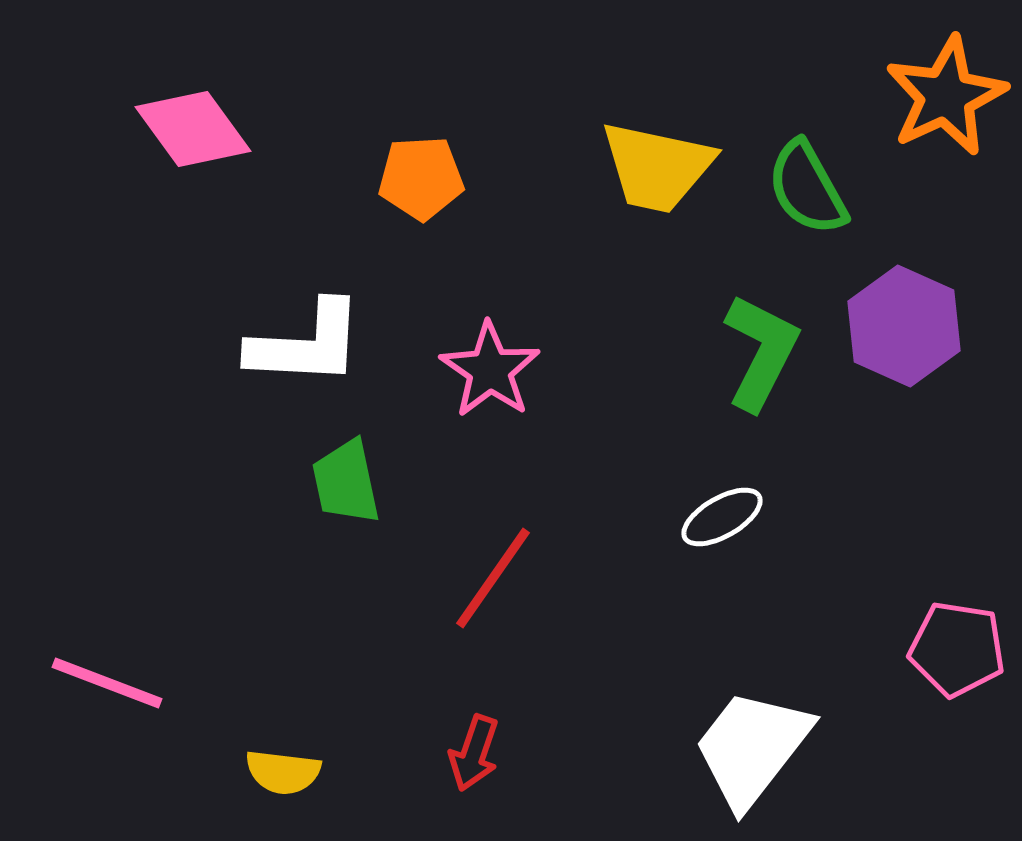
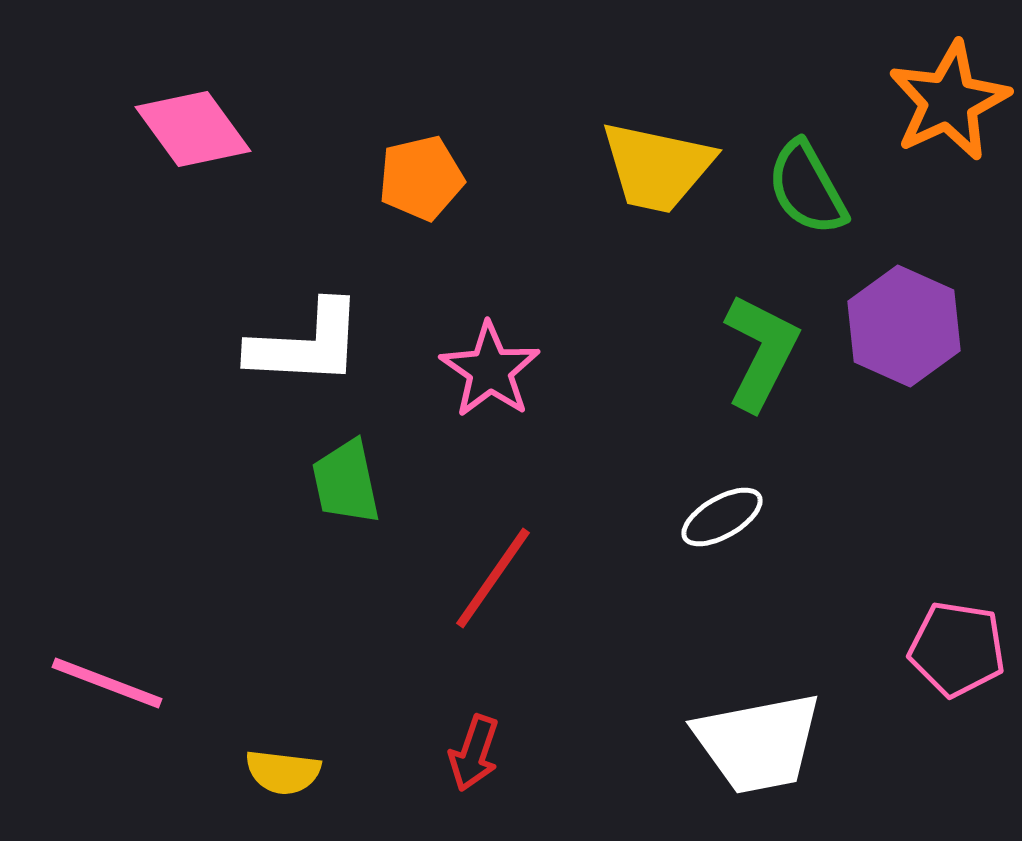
orange star: moved 3 px right, 5 px down
orange pentagon: rotated 10 degrees counterclockwise
white trapezoid: moved 6 px right, 5 px up; rotated 139 degrees counterclockwise
